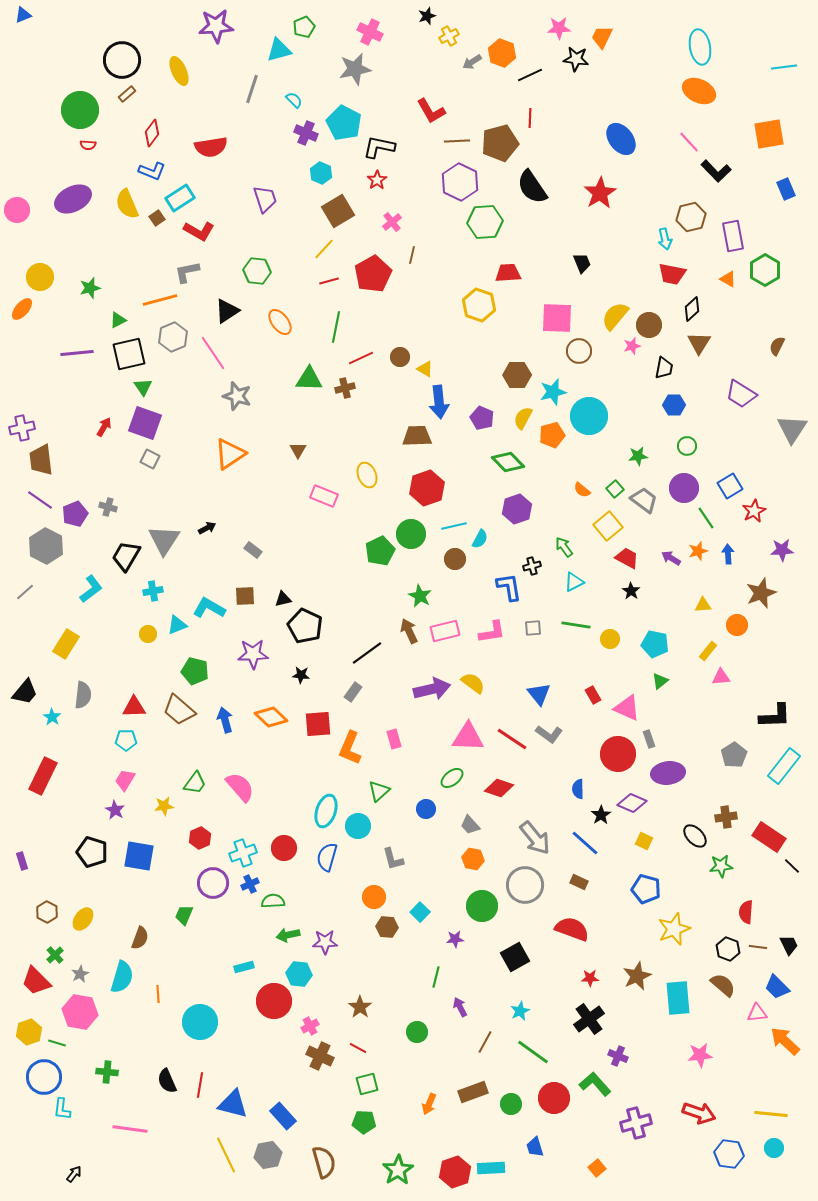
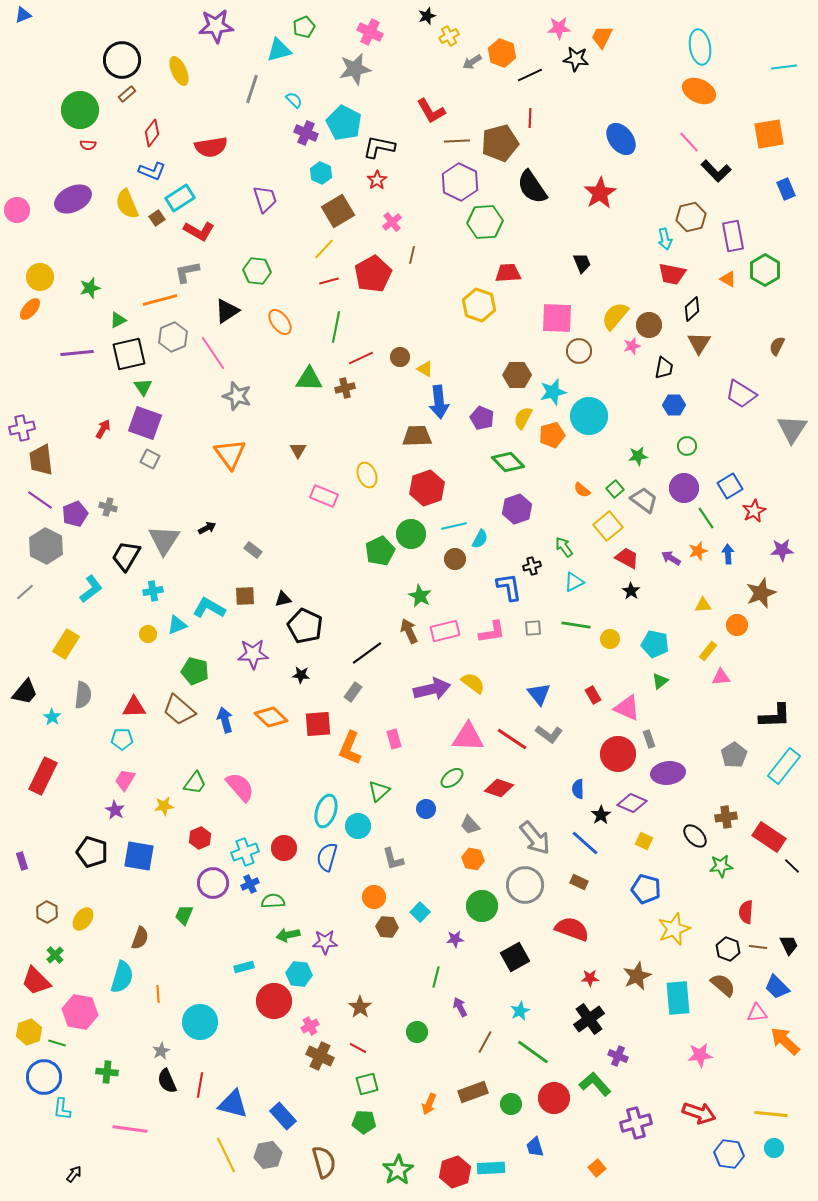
orange ellipse at (22, 309): moved 8 px right
red arrow at (104, 427): moved 1 px left, 2 px down
orange triangle at (230, 454): rotated 32 degrees counterclockwise
cyan pentagon at (126, 740): moved 4 px left, 1 px up
cyan cross at (243, 853): moved 2 px right, 1 px up
gray star at (80, 974): moved 81 px right, 77 px down
